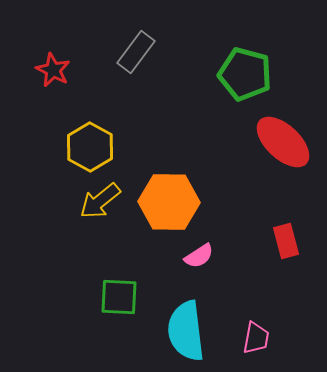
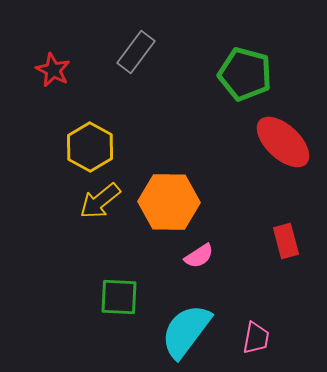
cyan semicircle: rotated 44 degrees clockwise
